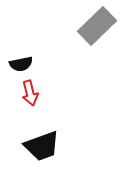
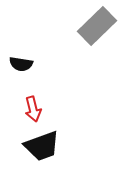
black semicircle: rotated 20 degrees clockwise
red arrow: moved 3 px right, 16 px down
